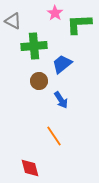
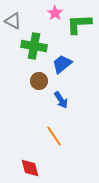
green cross: rotated 15 degrees clockwise
